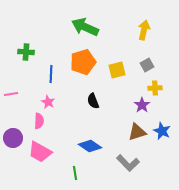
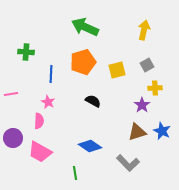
black semicircle: rotated 140 degrees clockwise
